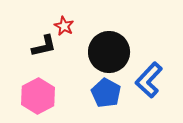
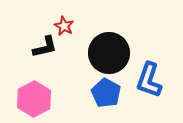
black L-shape: moved 1 px right, 1 px down
black circle: moved 1 px down
blue L-shape: rotated 24 degrees counterclockwise
pink hexagon: moved 4 px left, 3 px down
